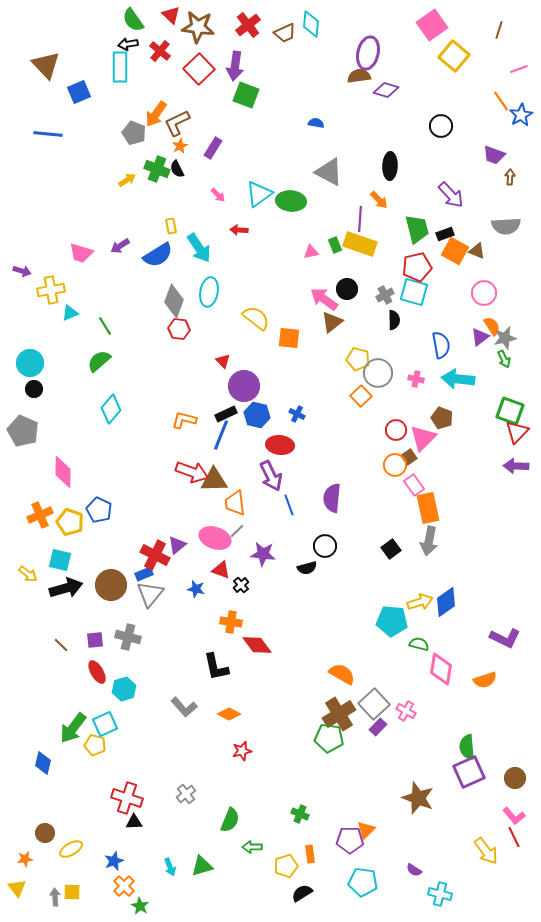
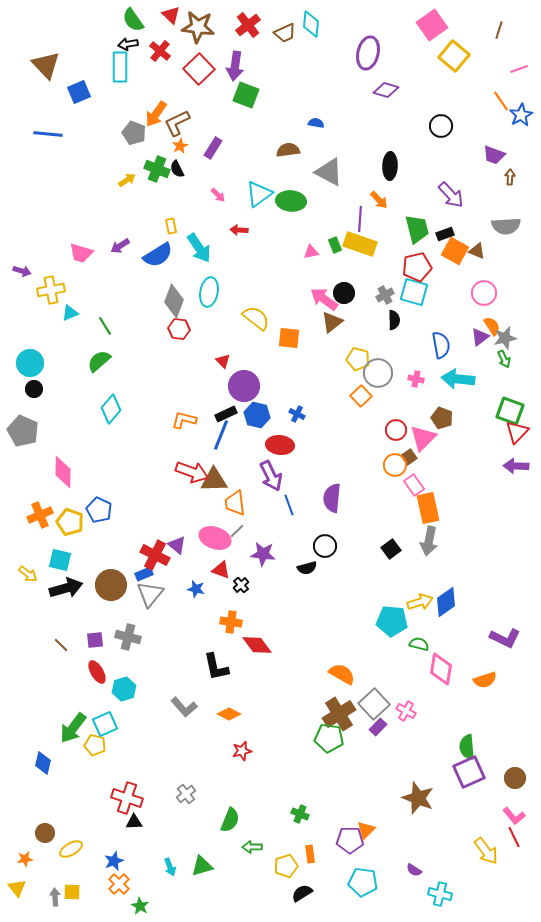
brown semicircle at (359, 76): moved 71 px left, 74 px down
black circle at (347, 289): moved 3 px left, 4 px down
purple triangle at (177, 545): rotated 42 degrees counterclockwise
orange cross at (124, 886): moved 5 px left, 2 px up
